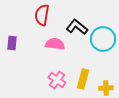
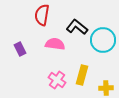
cyan circle: moved 1 px down
purple rectangle: moved 8 px right, 6 px down; rotated 32 degrees counterclockwise
yellow rectangle: moved 1 px left, 4 px up
